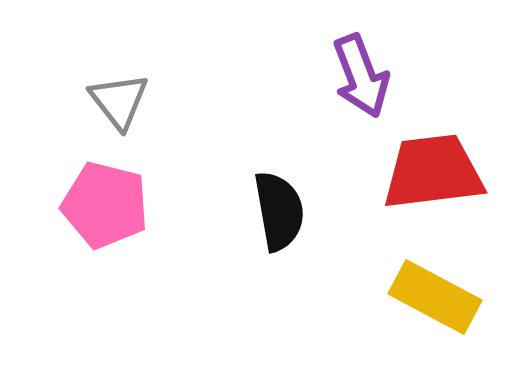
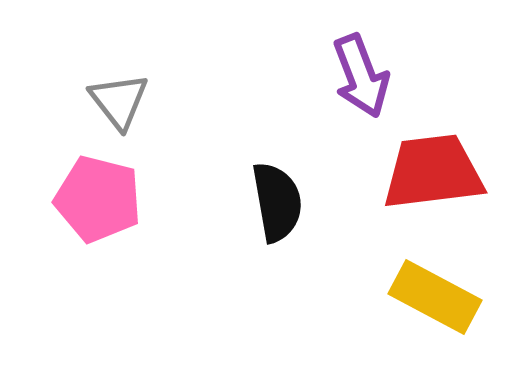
pink pentagon: moved 7 px left, 6 px up
black semicircle: moved 2 px left, 9 px up
